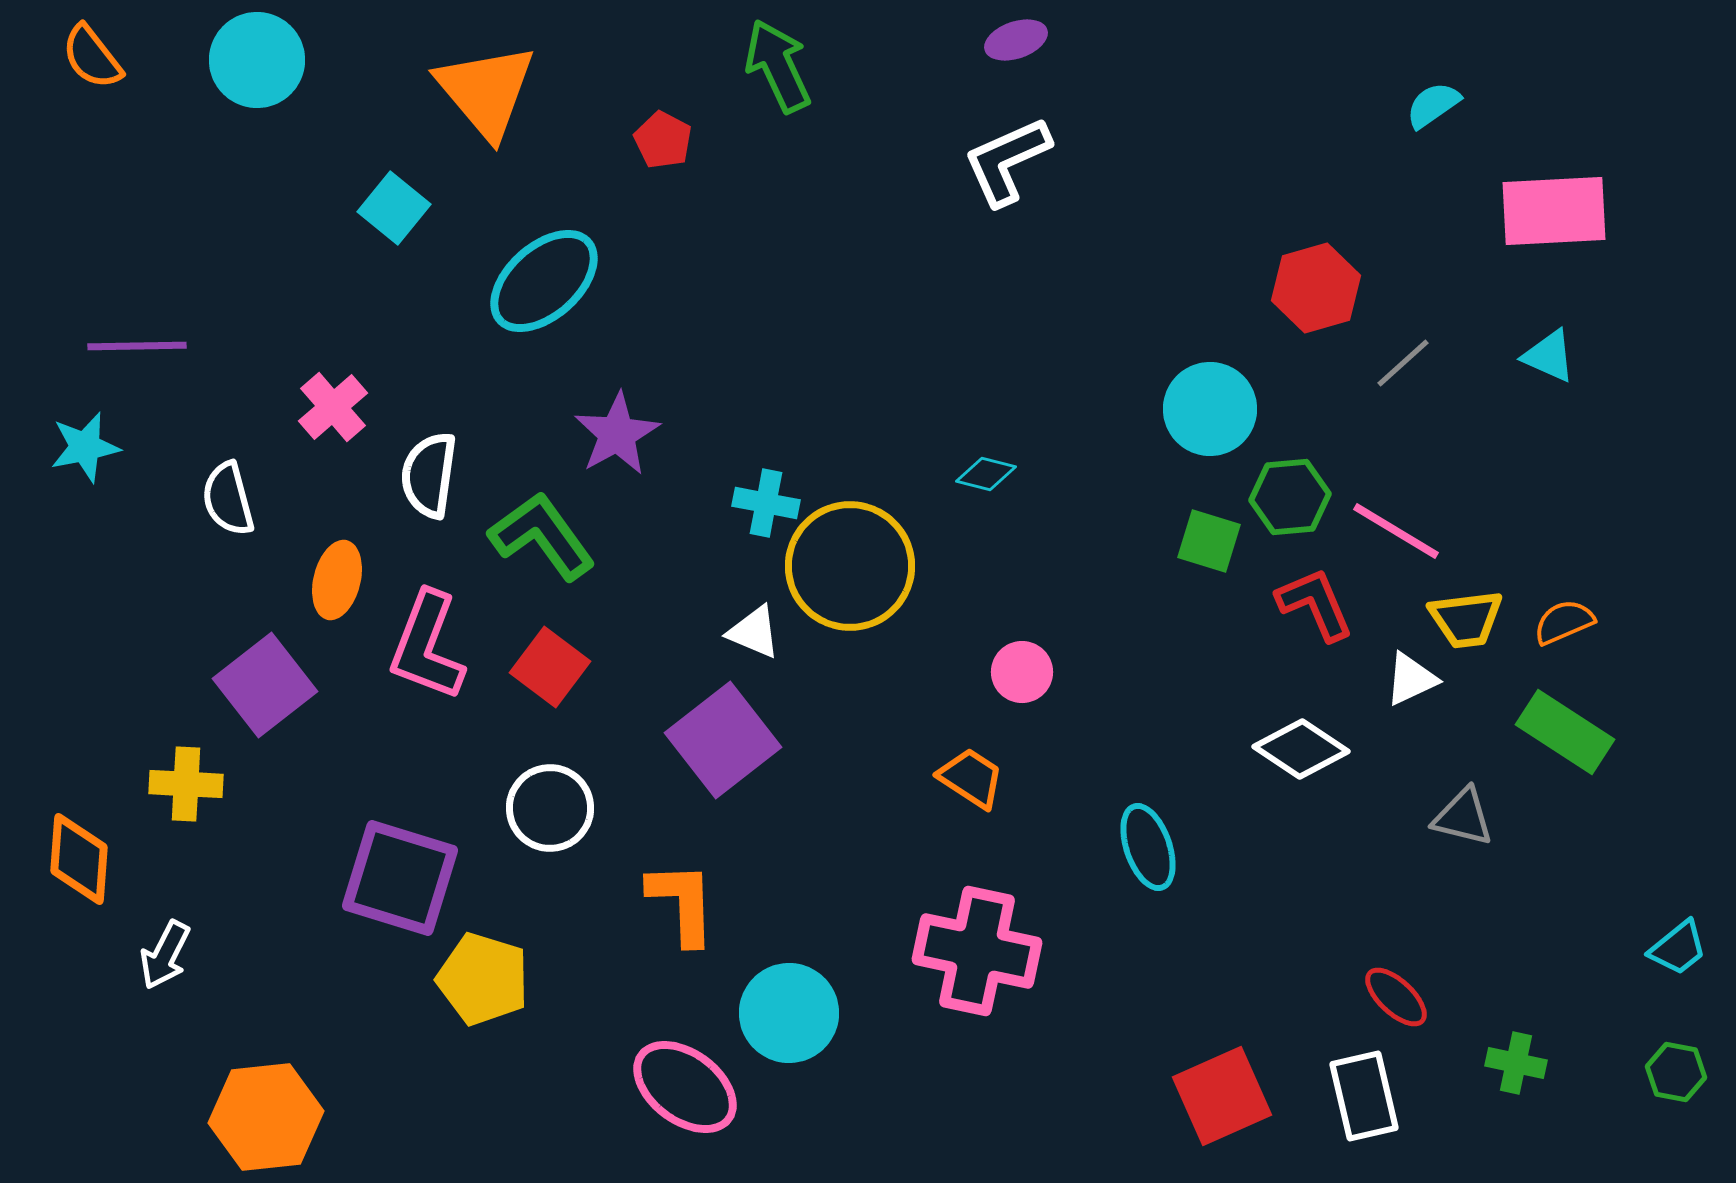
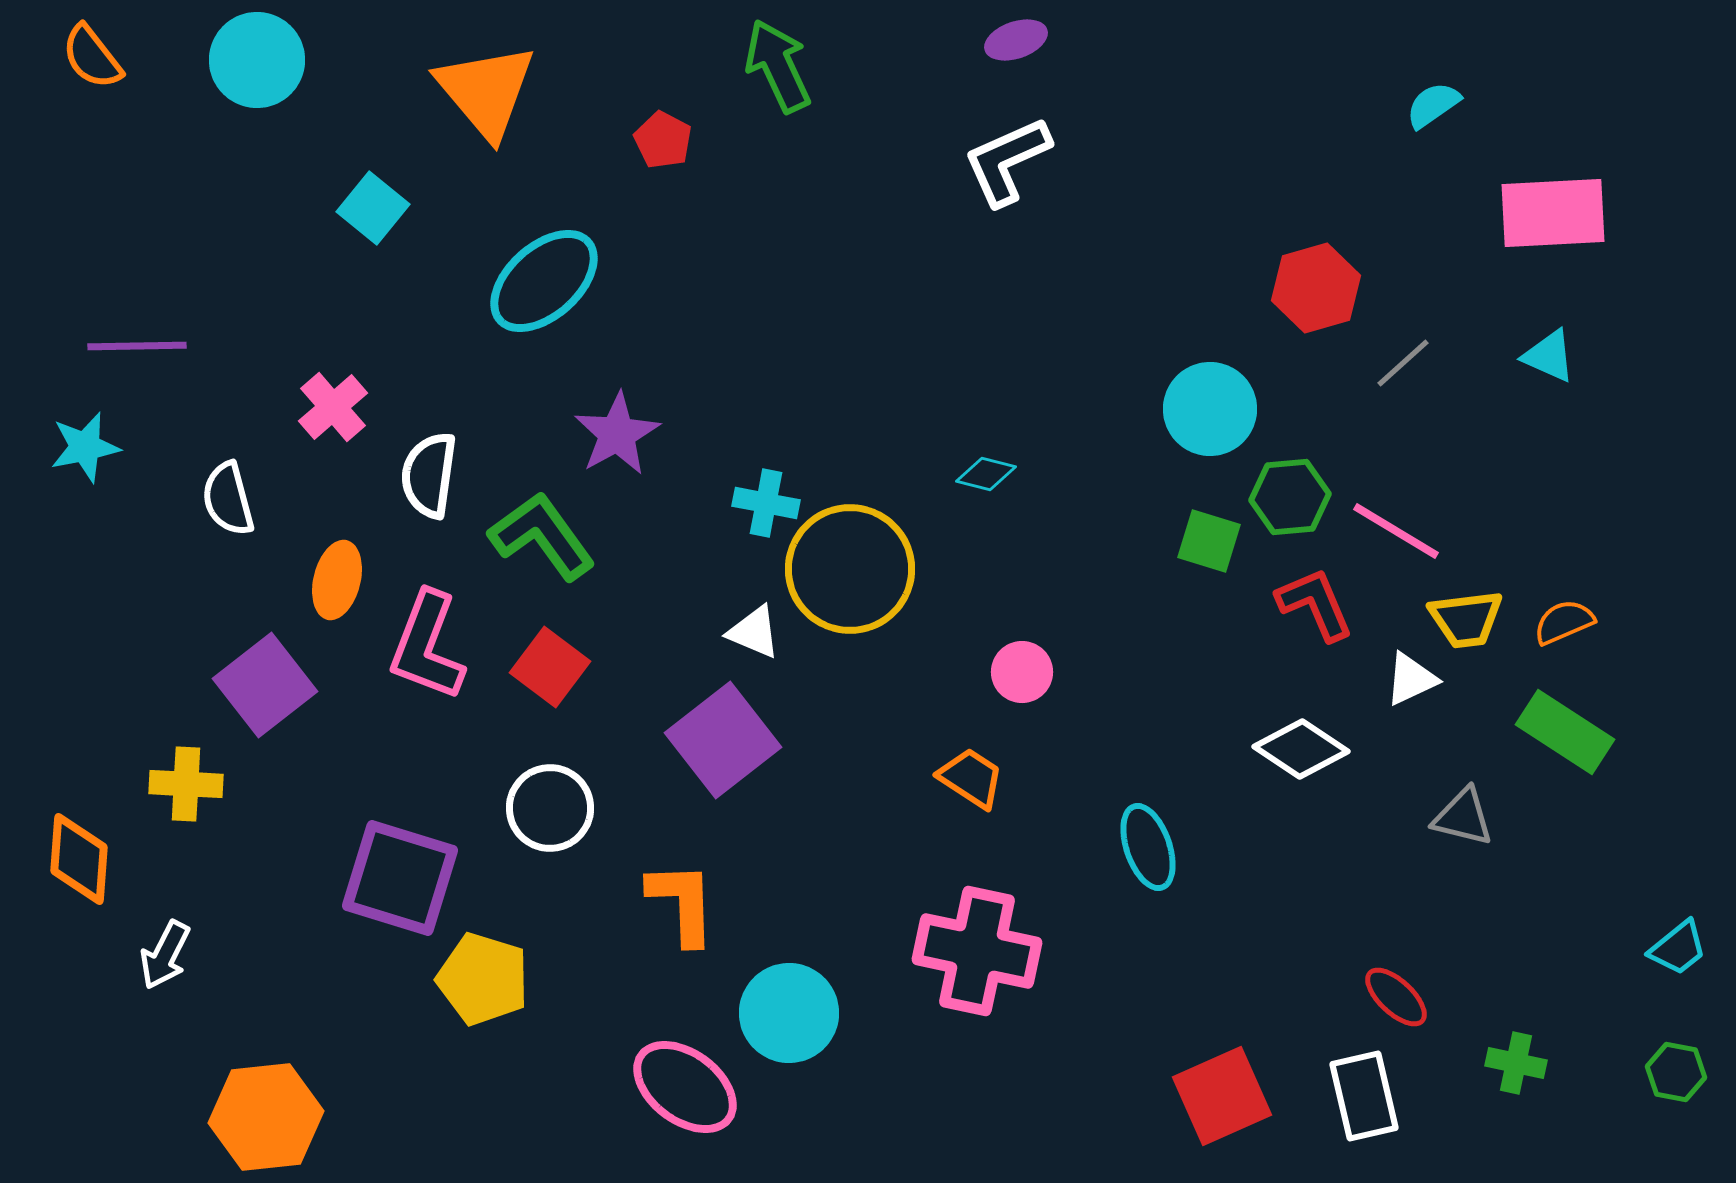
cyan square at (394, 208): moved 21 px left
pink rectangle at (1554, 211): moved 1 px left, 2 px down
yellow circle at (850, 566): moved 3 px down
